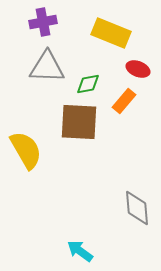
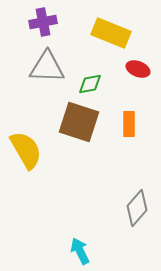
green diamond: moved 2 px right
orange rectangle: moved 5 px right, 23 px down; rotated 40 degrees counterclockwise
brown square: rotated 15 degrees clockwise
gray diamond: rotated 45 degrees clockwise
cyan arrow: rotated 28 degrees clockwise
